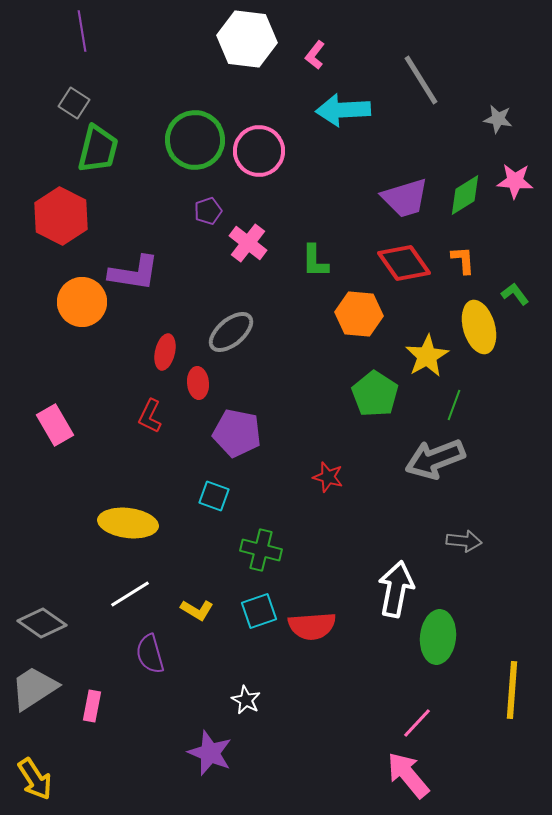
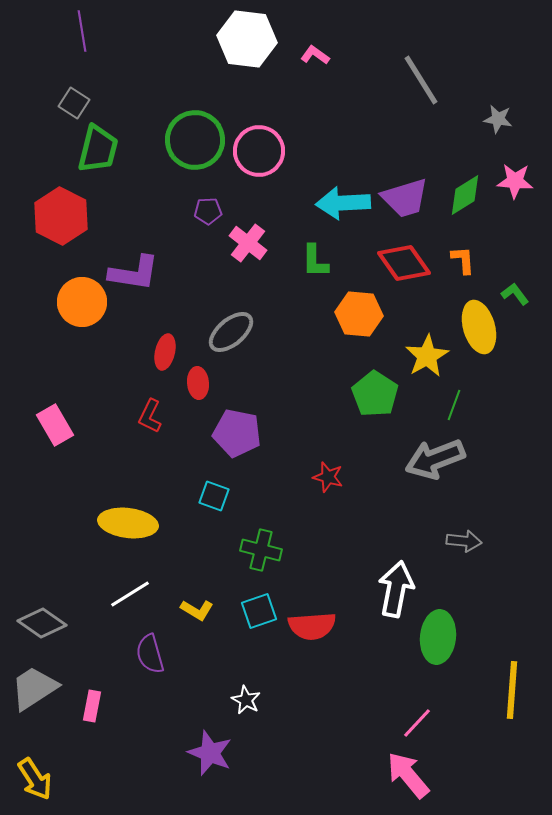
pink L-shape at (315, 55): rotated 88 degrees clockwise
cyan arrow at (343, 110): moved 93 px down
purple pentagon at (208, 211): rotated 16 degrees clockwise
